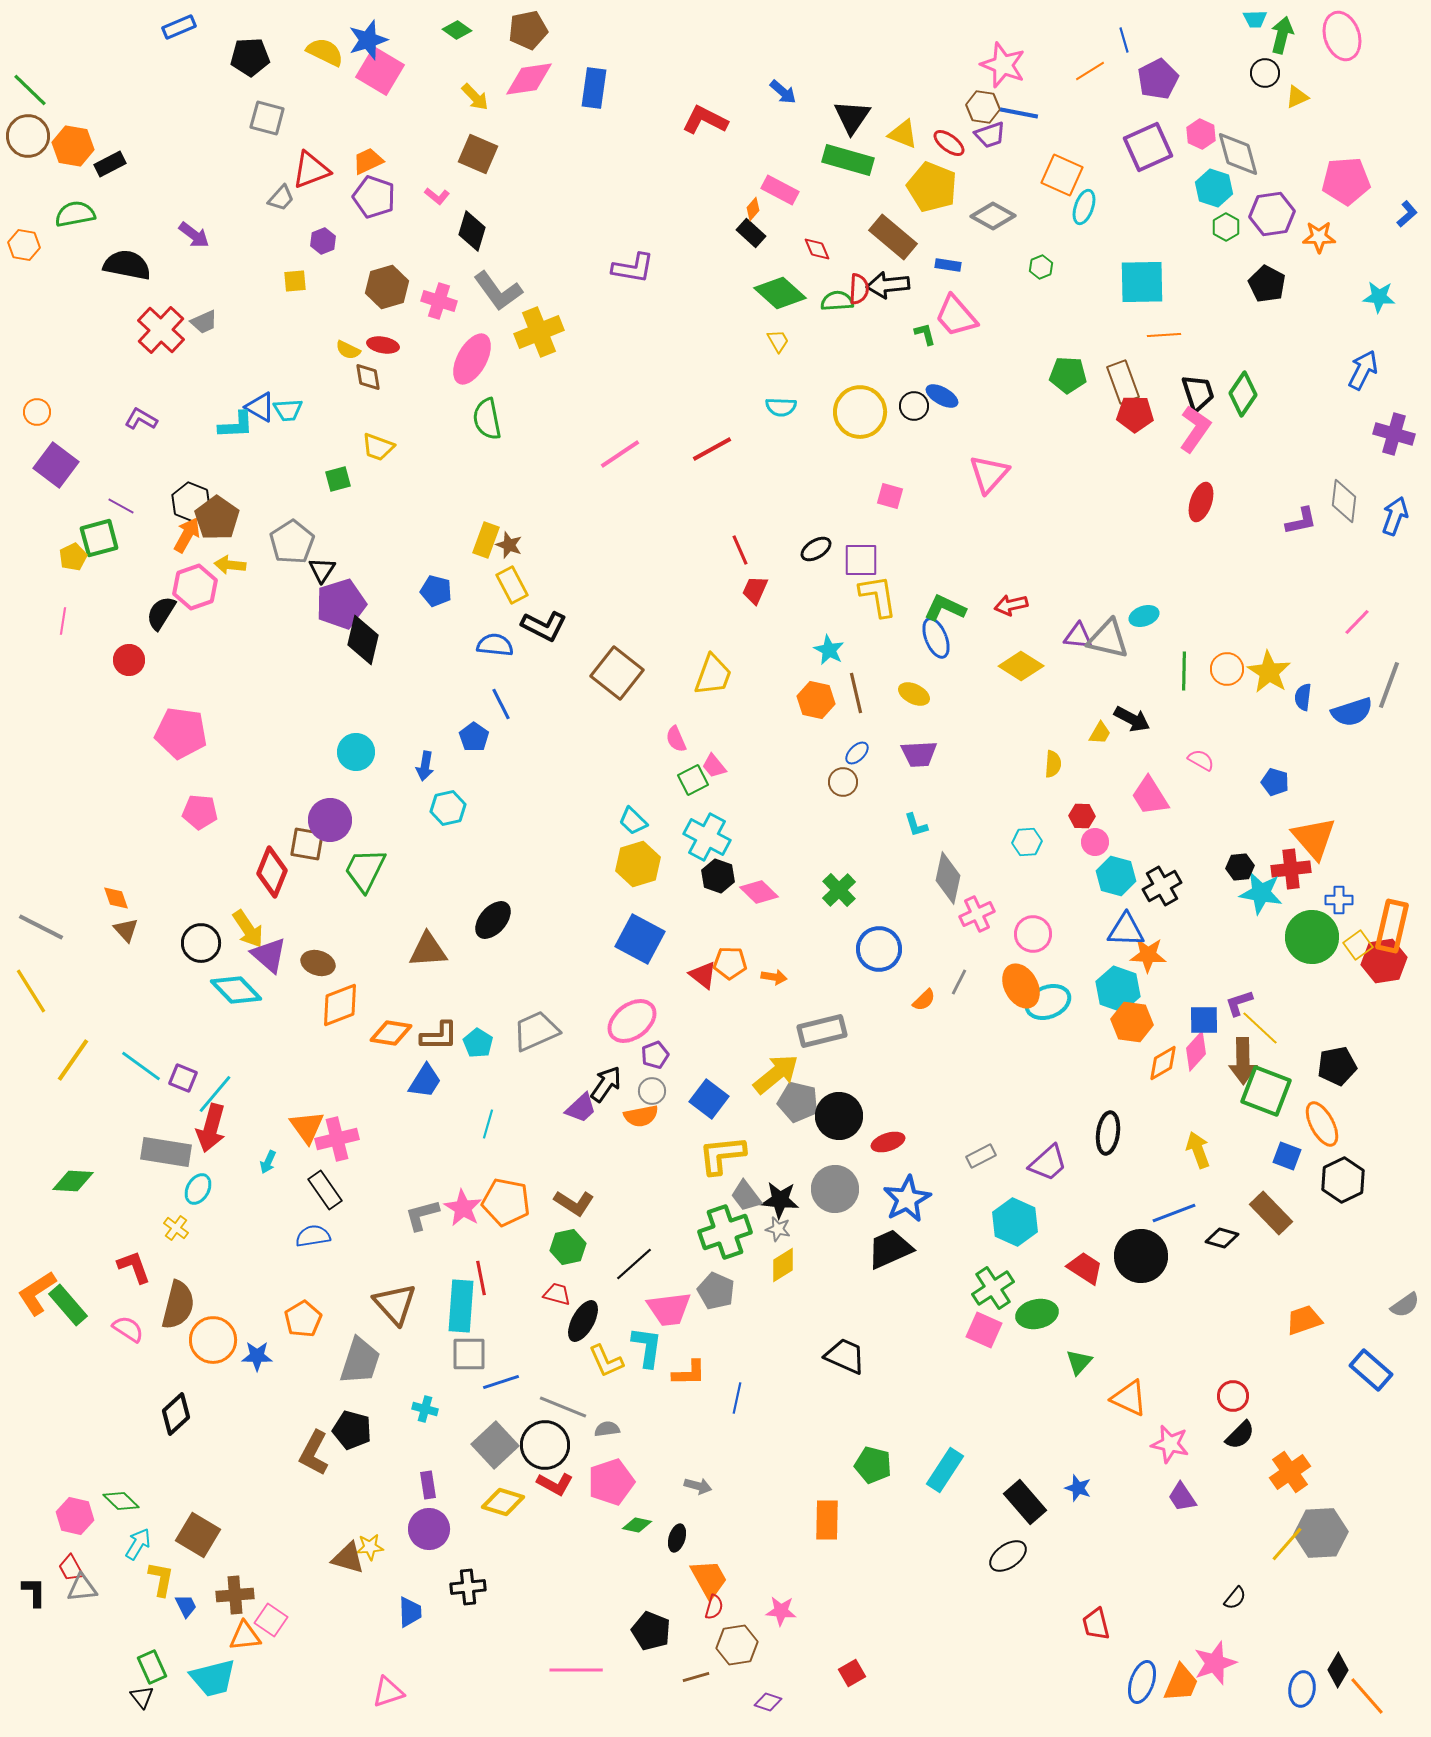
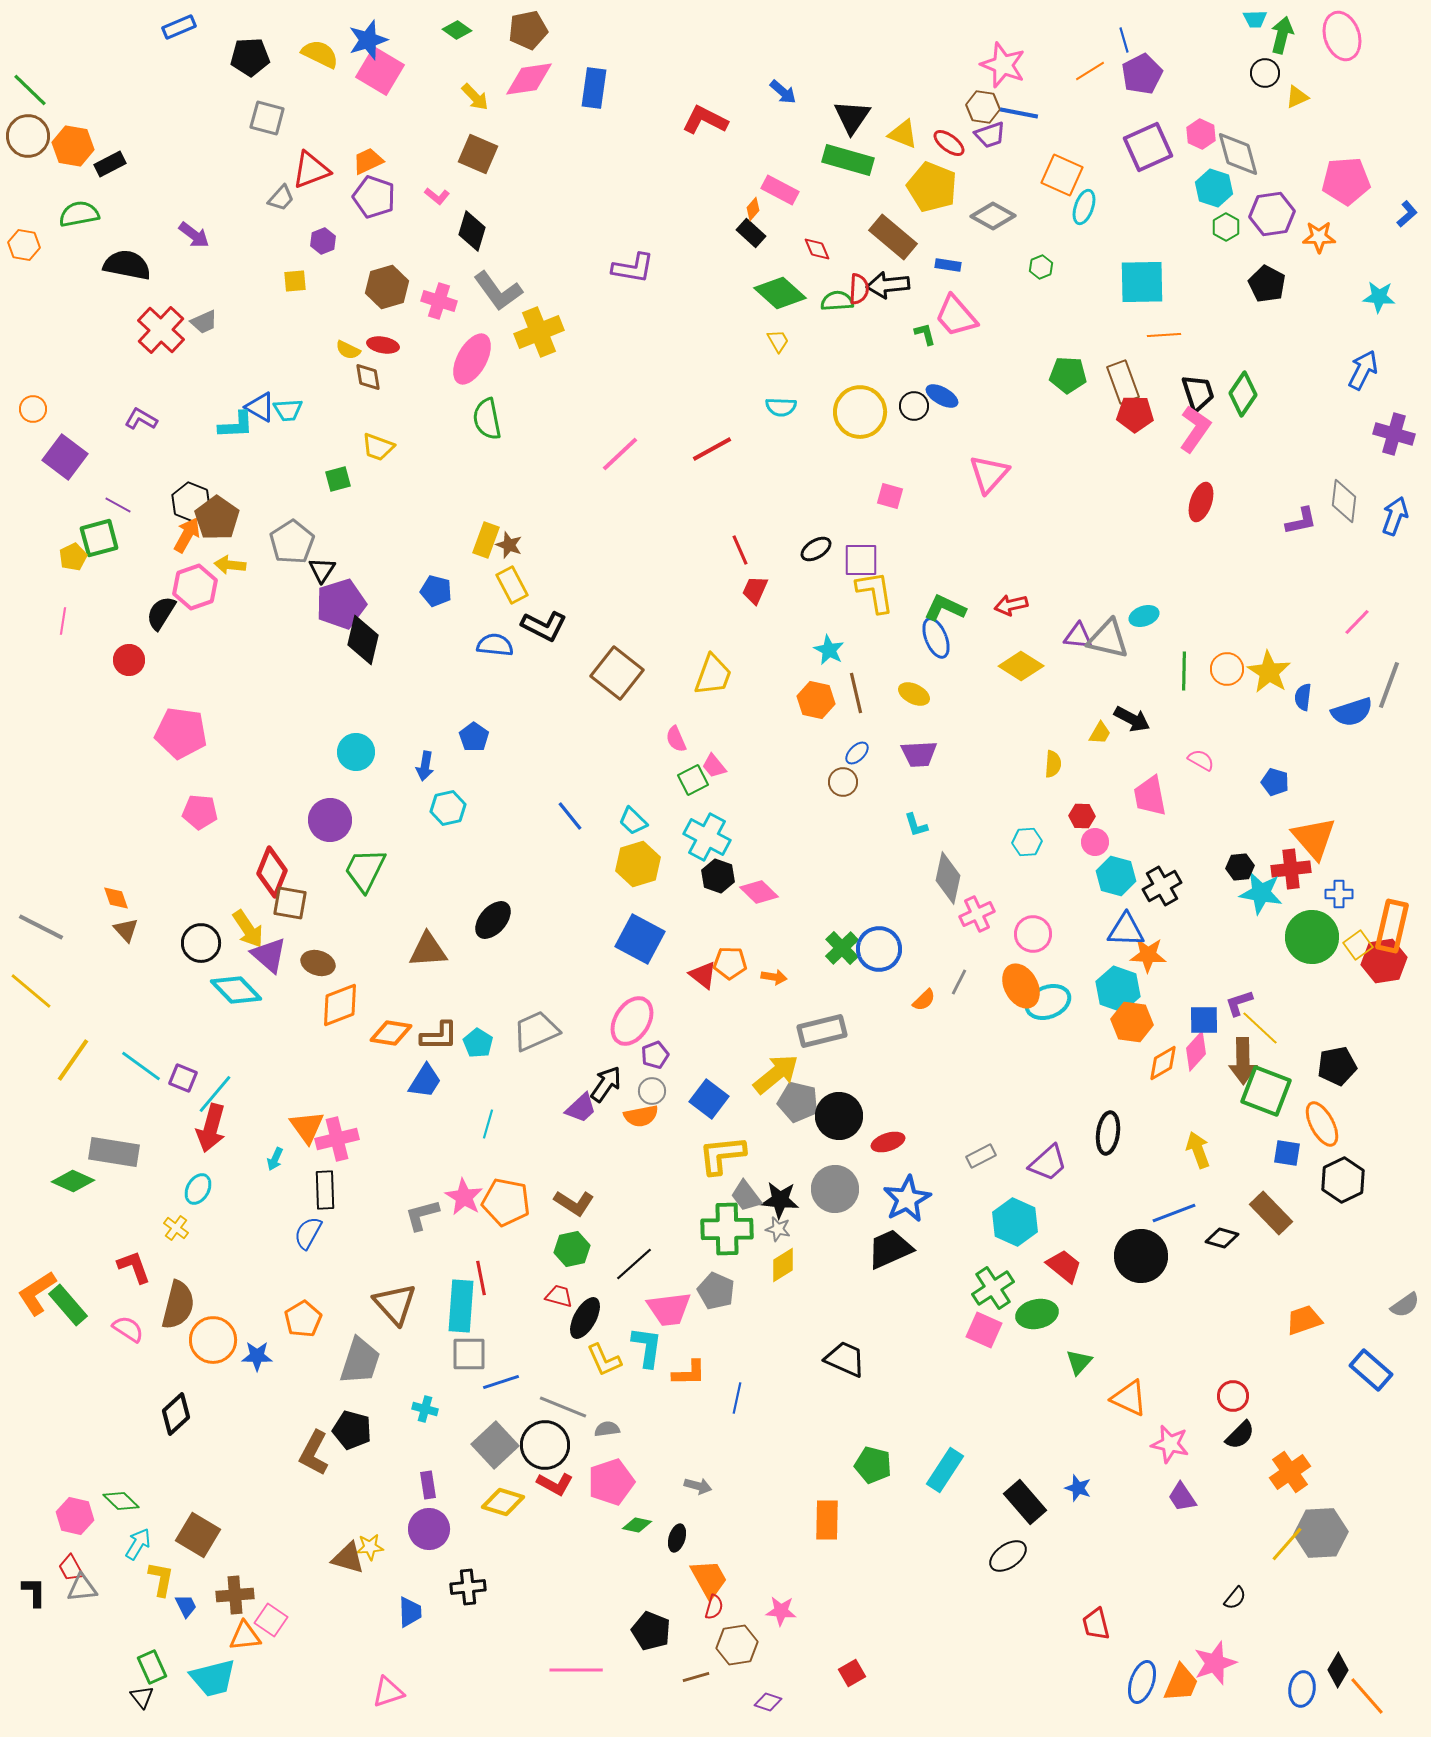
yellow semicircle at (325, 52): moved 5 px left, 2 px down
purple pentagon at (1158, 79): moved 16 px left, 5 px up
green semicircle at (75, 214): moved 4 px right
orange circle at (37, 412): moved 4 px left, 3 px up
pink line at (620, 454): rotated 9 degrees counterclockwise
purple square at (56, 465): moved 9 px right, 8 px up
purple line at (121, 506): moved 3 px left, 1 px up
yellow L-shape at (878, 596): moved 3 px left, 4 px up
blue line at (501, 704): moved 69 px right, 112 px down; rotated 12 degrees counterclockwise
pink trapezoid at (1150, 796): rotated 21 degrees clockwise
brown square at (307, 844): moved 17 px left, 59 px down
green cross at (839, 890): moved 3 px right, 58 px down
blue cross at (1339, 900): moved 6 px up
yellow line at (31, 991): rotated 18 degrees counterclockwise
pink ellipse at (632, 1021): rotated 21 degrees counterclockwise
gray rectangle at (166, 1152): moved 52 px left
blue square at (1287, 1156): moved 3 px up; rotated 12 degrees counterclockwise
cyan arrow at (268, 1162): moved 7 px right, 3 px up
green diamond at (73, 1181): rotated 21 degrees clockwise
black rectangle at (325, 1190): rotated 33 degrees clockwise
pink star at (463, 1208): moved 1 px right, 11 px up
green cross at (725, 1232): moved 2 px right, 3 px up; rotated 18 degrees clockwise
blue semicircle at (313, 1236): moved 5 px left, 3 px up; rotated 52 degrees counterclockwise
green hexagon at (568, 1247): moved 4 px right, 2 px down
red trapezoid at (1085, 1268): moved 21 px left, 2 px up; rotated 6 degrees clockwise
red trapezoid at (557, 1294): moved 2 px right, 2 px down
black ellipse at (583, 1321): moved 2 px right, 3 px up
black trapezoid at (845, 1356): moved 3 px down
yellow L-shape at (606, 1361): moved 2 px left, 1 px up
